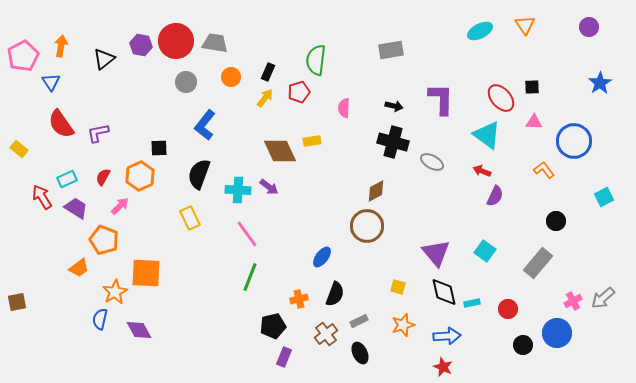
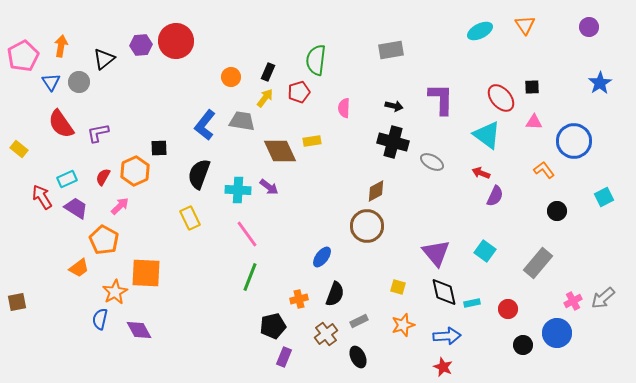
gray trapezoid at (215, 43): moved 27 px right, 78 px down
purple hexagon at (141, 45): rotated 15 degrees counterclockwise
gray circle at (186, 82): moved 107 px left
red arrow at (482, 171): moved 1 px left, 2 px down
orange hexagon at (140, 176): moved 5 px left, 5 px up
black circle at (556, 221): moved 1 px right, 10 px up
orange pentagon at (104, 240): rotated 8 degrees clockwise
black ellipse at (360, 353): moved 2 px left, 4 px down
